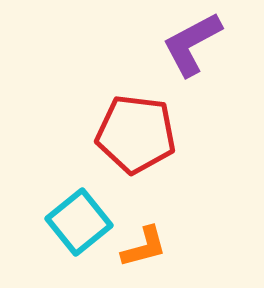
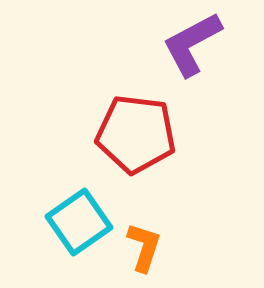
cyan square: rotated 4 degrees clockwise
orange L-shape: rotated 57 degrees counterclockwise
